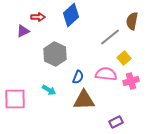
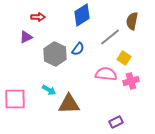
blue diamond: moved 11 px right; rotated 10 degrees clockwise
purple triangle: moved 3 px right, 6 px down
yellow square: rotated 16 degrees counterclockwise
blue semicircle: moved 28 px up; rotated 16 degrees clockwise
brown triangle: moved 15 px left, 4 px down
